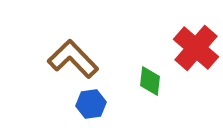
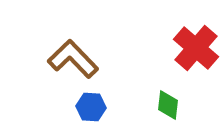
green diamond: moved 18 px right, 24 px down
blue hexagon: moved 3 px down; rotated 12 degrees clockwise
